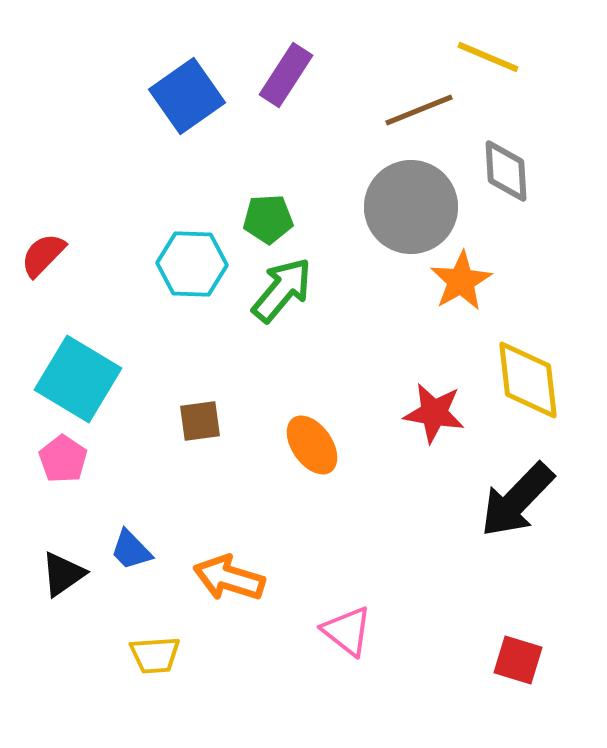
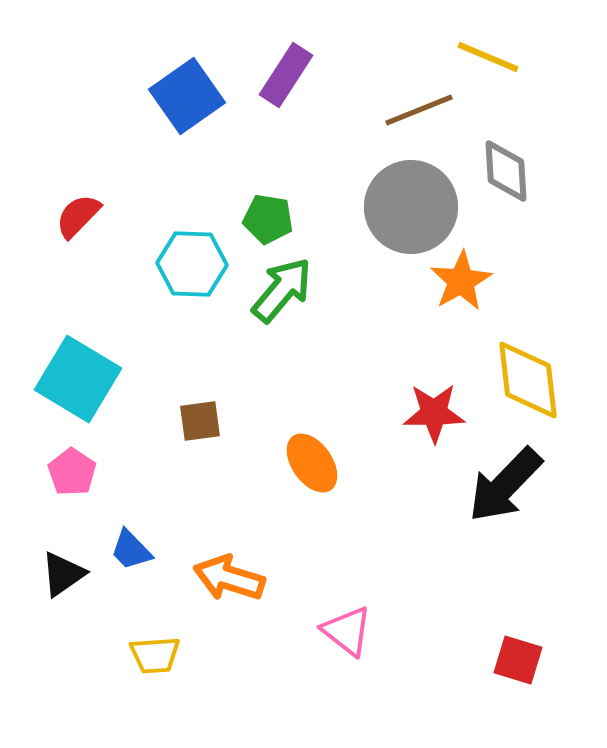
green pentagon: rotated 12 degrees clockwise
red semicircle: moved 35 px right, 39 px up
red star: rotated 10 degrees counterclockwise
orange ellipse: moved 18 px down
pink pentagon: moved 9 px right, 13 px down
black arrow: moved 12 px left, 15 px up
